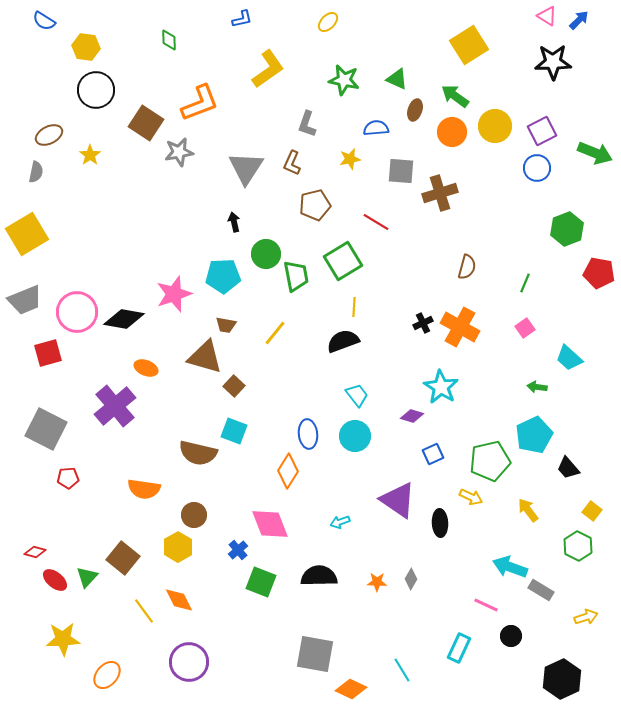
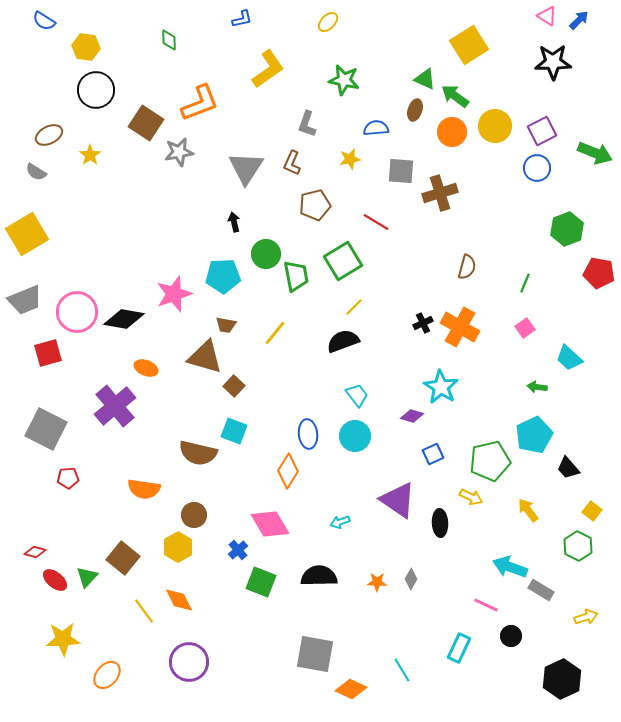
green triangle at (397, 79): moved 28 px right
gray semicircle at (36, 172): rotated 110 degrees clockwise
yellow line at (354, 307): rotated 42 degrees clockwise
pink diamond at (270, 524): rotated 9 degrees counterclockwise
